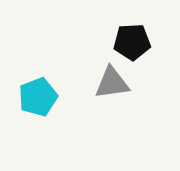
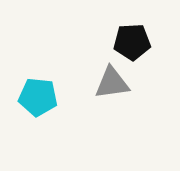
cyan pentagon: rotated 27 degrees clockwise
